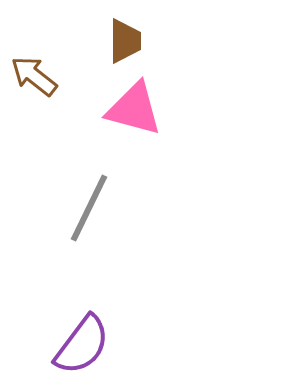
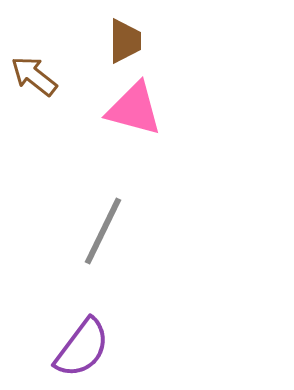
gray line: moved 14 px right, 23 px down
purple semicircle: moved 3 px down
